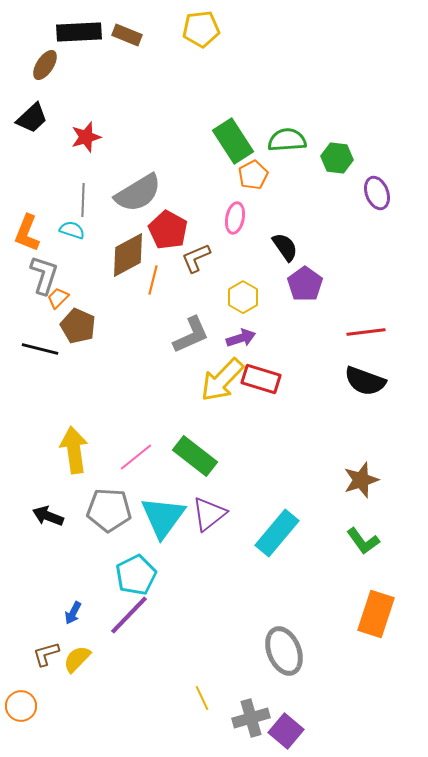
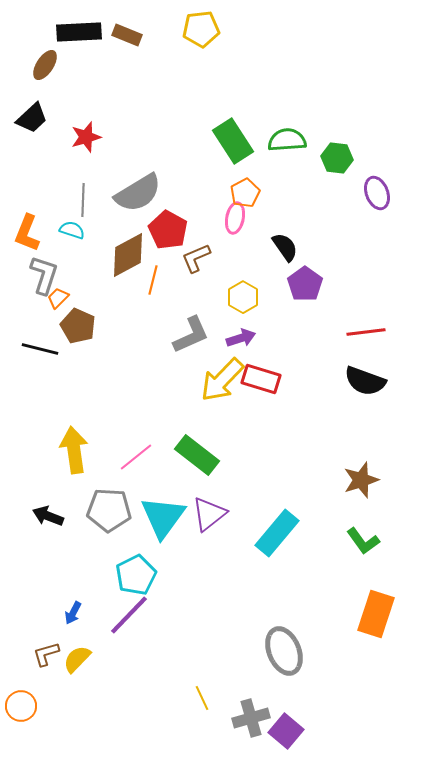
orange pentagon at (253, 175): moved 8 px left, 18 px down
green rectangle at (195, 456): moved 2 px right, 1 px up
